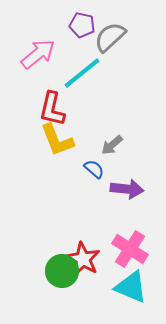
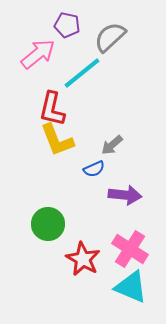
purple pentagon: moved 15 px left
blue semicircle: rotated 115 degrees clockwise
purple arrow: moved 2 px left, 6 px down
green circle: moved 14 px left, 47 px up
